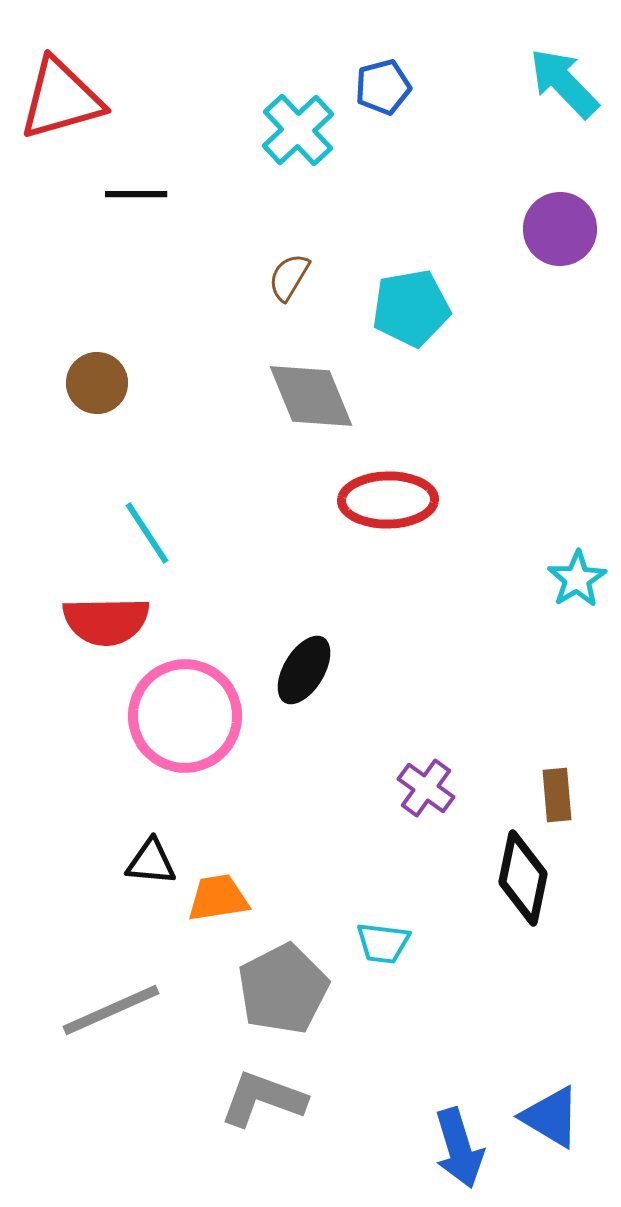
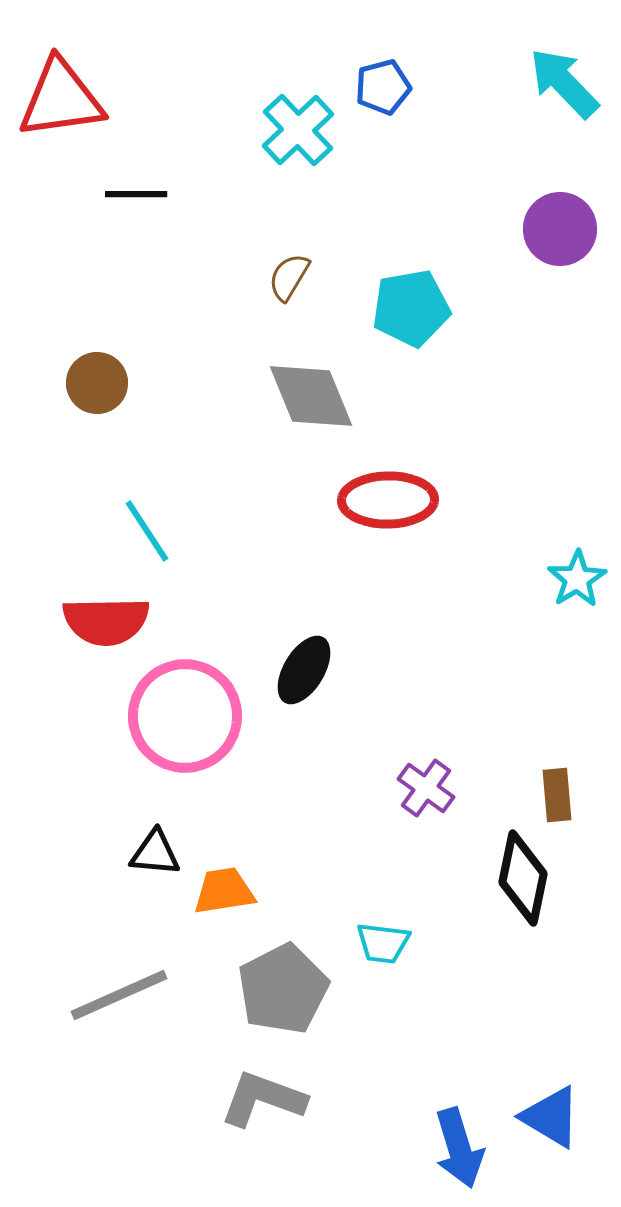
red triangle: rotated 8 degrees clockwise
cyan line: moved 2 px up
black triangle: moved 4 px right, 9 px up
orange trapezoid: moved 6 px right, 7 px up
gray line: moved 8 px right, 15 px up
